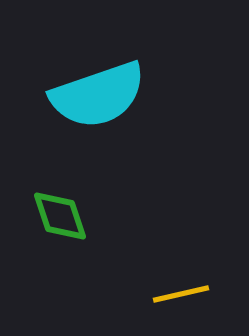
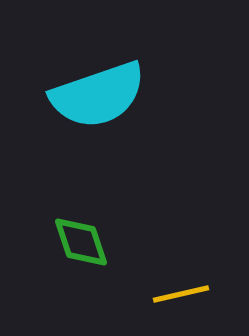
green diamond: moved 21 px right, 26 px down
